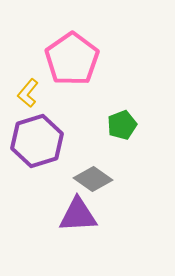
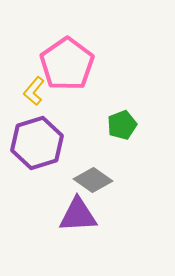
pink pentagon: moved 5 px left, 5 px down
yellow L-shape: moved 6 px right, 2 px up
purple hexagon: moved 2 px down
gray diamond: moved 1 px down
